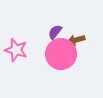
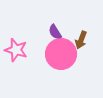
purple semicircle: rotated 70 degrees counterclockwise
brown arrow: moved 5 px right; rotated 54 degrees counterclockwise
